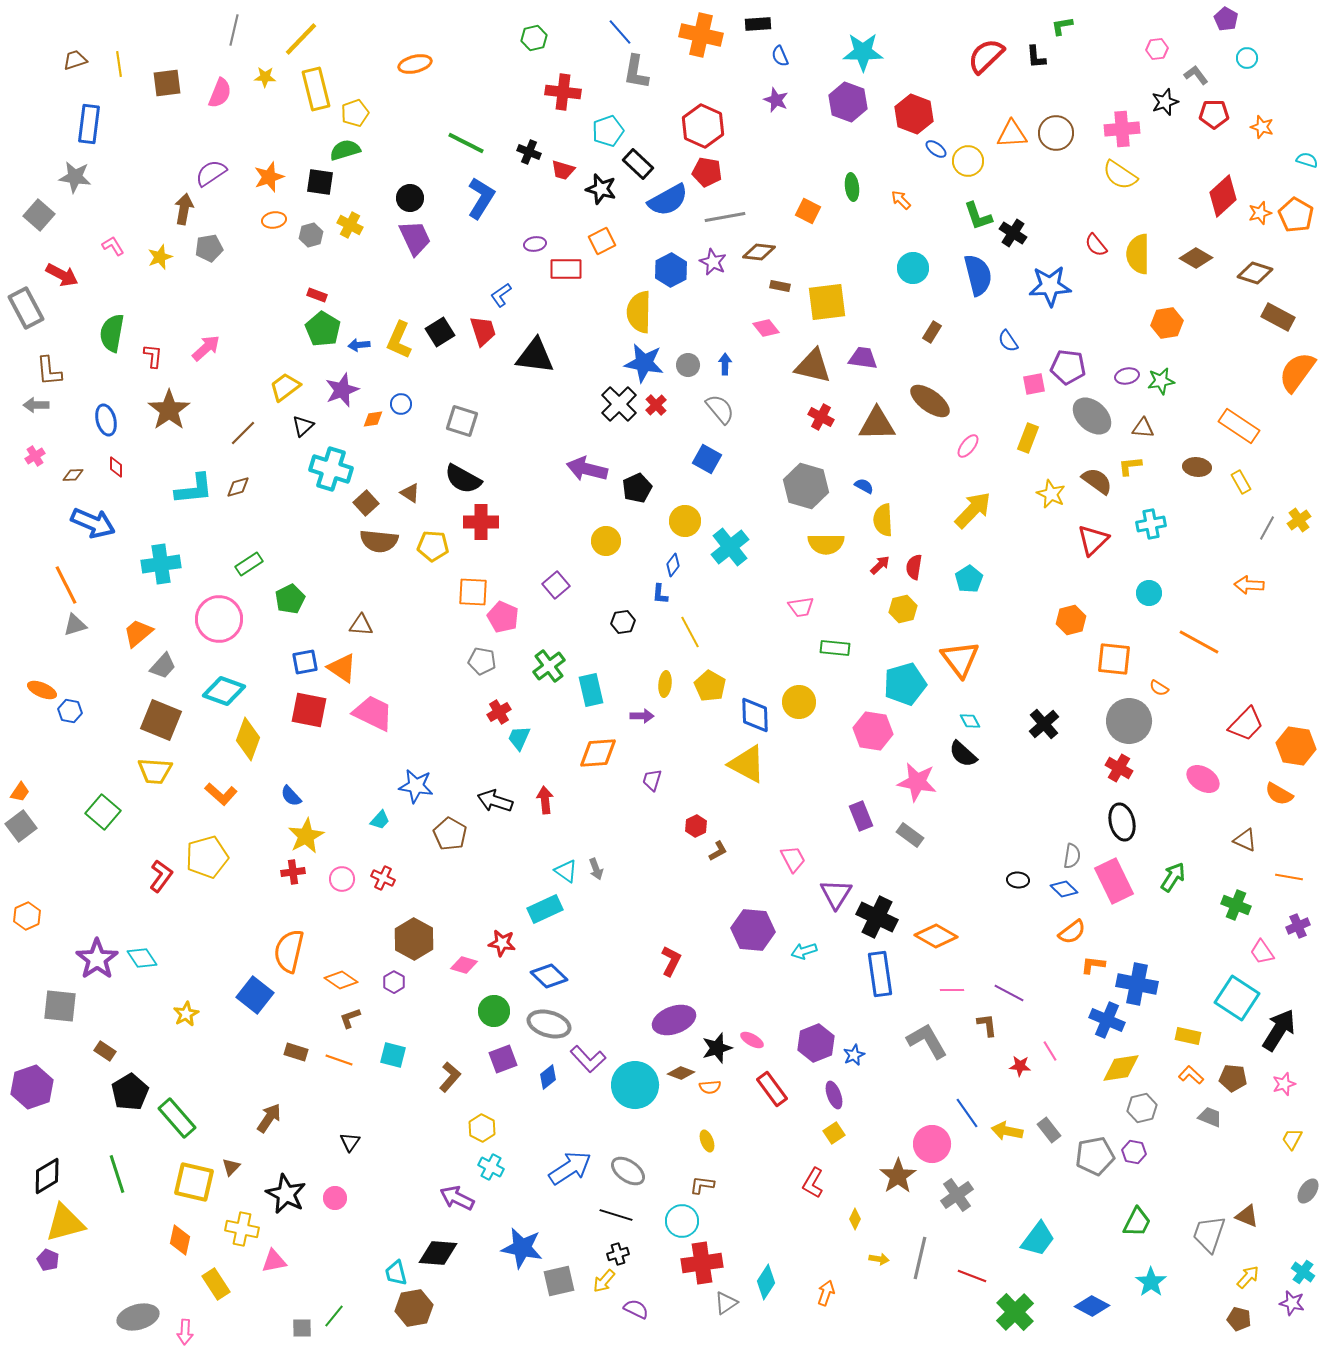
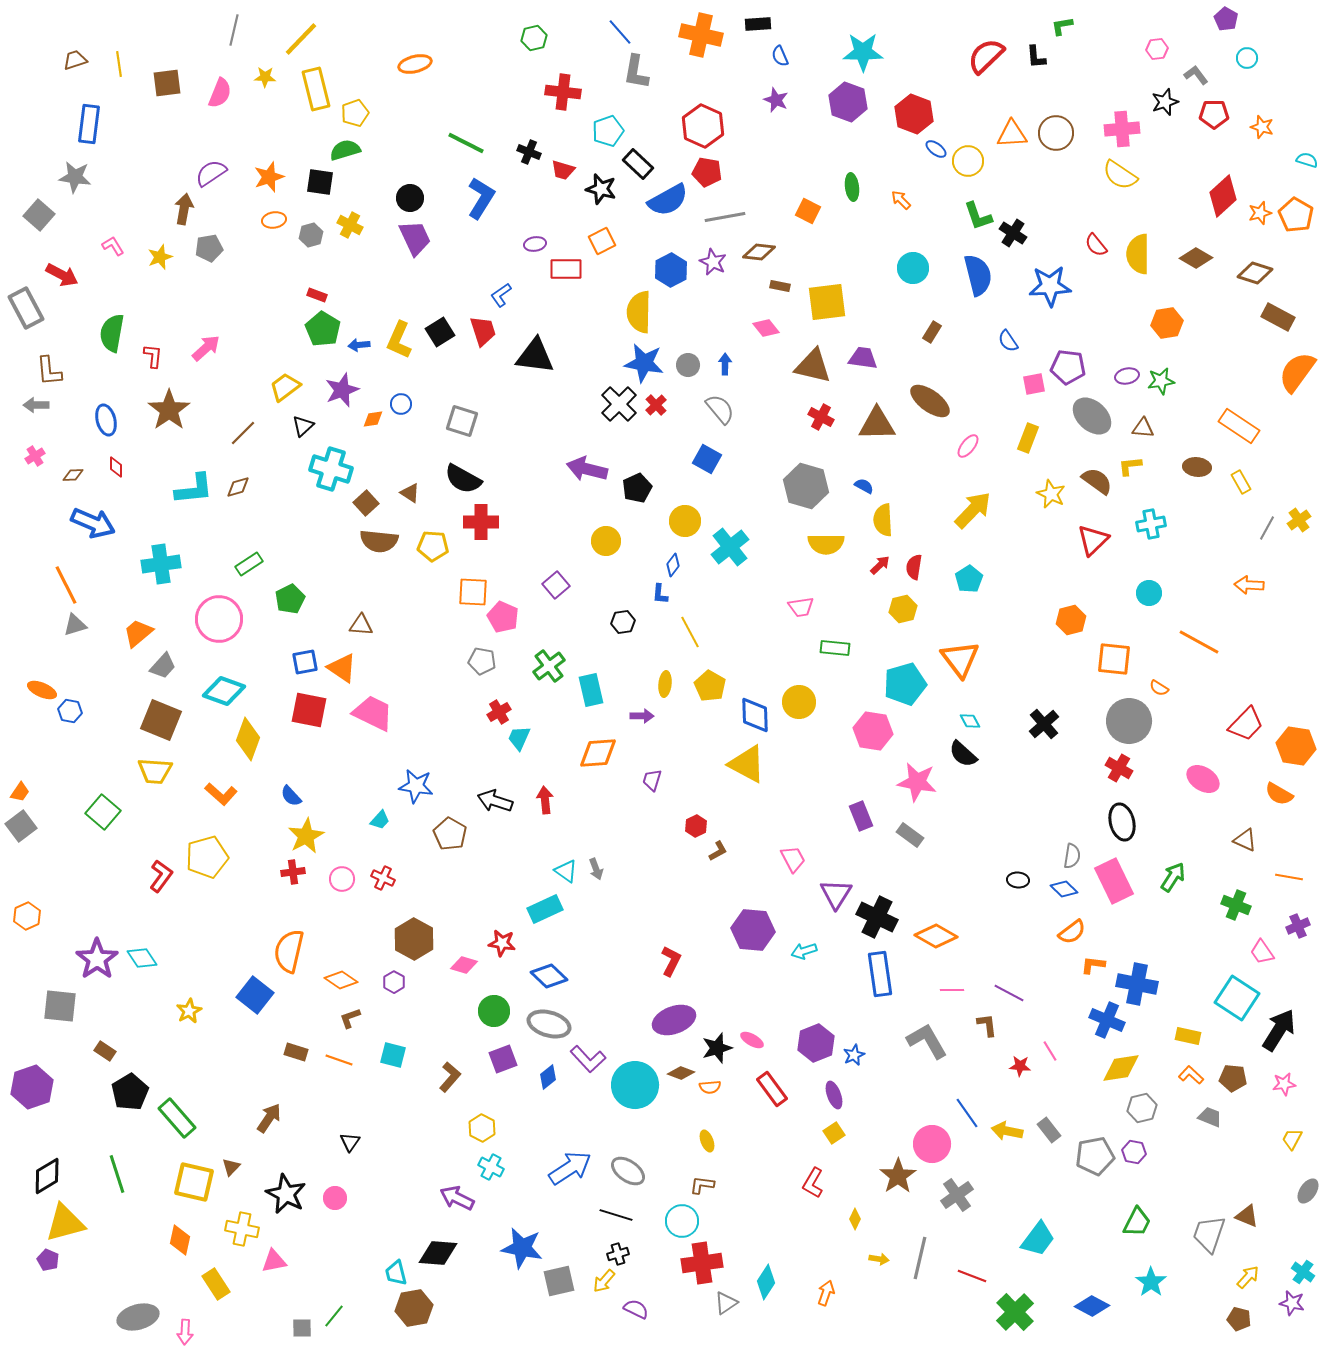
yellow star at (186, 1014): moved 3 px right, 3 px up
pink star at (1284, 1084): rotated 10 degrees clockwise
